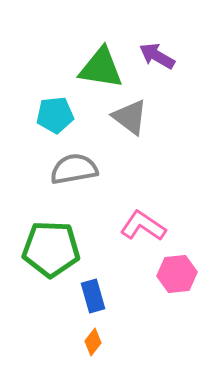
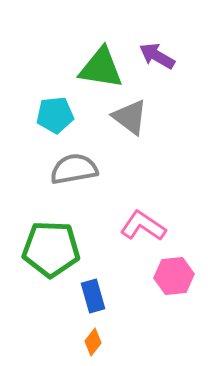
pink hexagon: moved 3 px left, 2 px down
